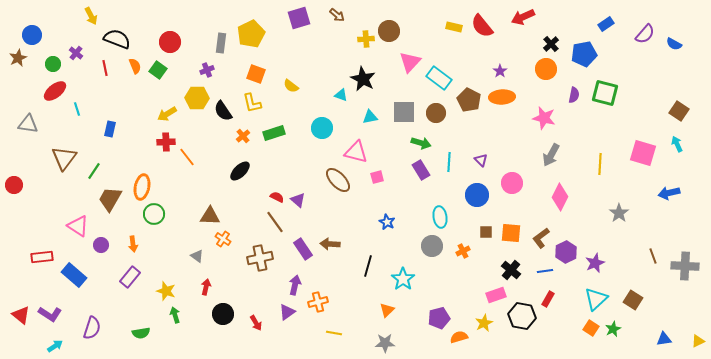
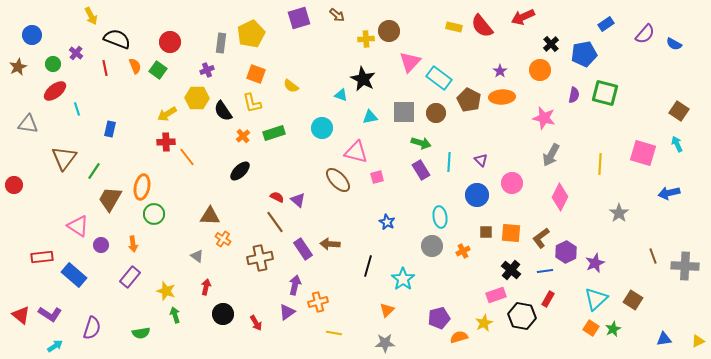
brown star at (18, 58): moved 9 px down
orange circle at (546, 69): moved 6 px left, 1 px down
